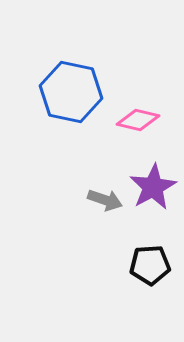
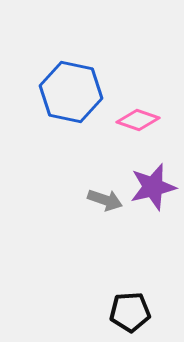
pink diamond: rotated 6 degrees clockwise
purple star: rotated 15 degrees clockwise
black pentagon: moved 20 px left, 47 px down
